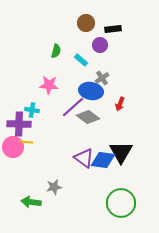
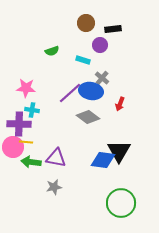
green semicircle: moved 4 px left; rotated 56 degrees clockwise
cyan rectangle: moved 2 px right; rotated 24 degrees counterclockwise
gray cross: rotated 16 degrees counterclockwise
pink star: moved 23 px left, 3 px down
purple line: moved 3 px left, 14 px up
black triangle: moved 2 px left, 1 px up
purple triangle: moved 28 px left; rotated 25 degrees counterclockwise
green arrow: moved 40 px up
